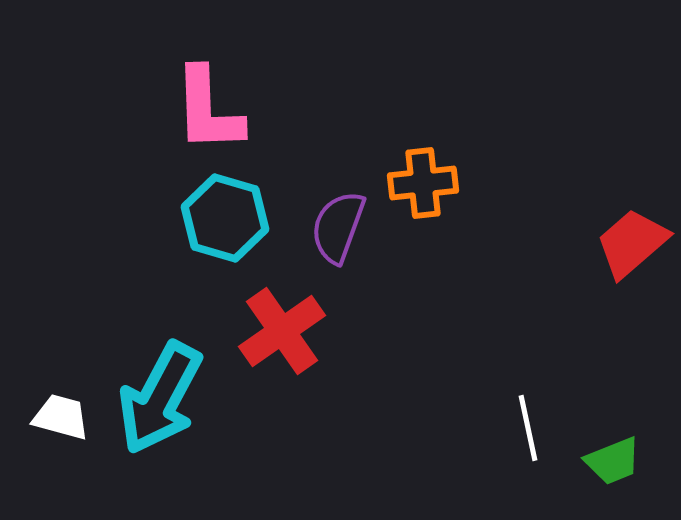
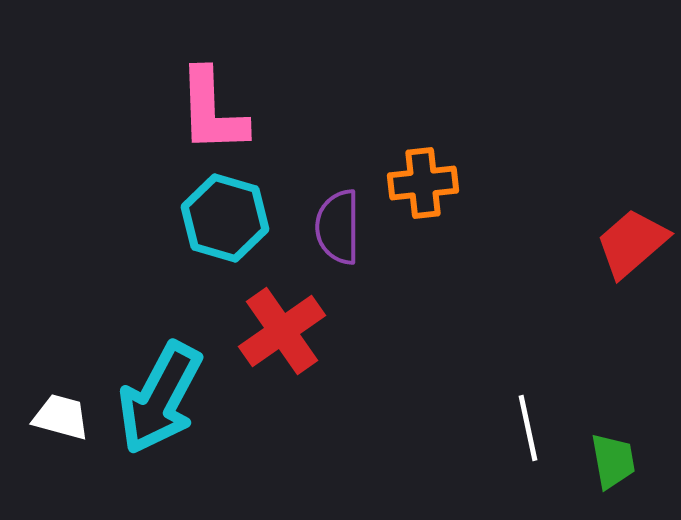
pink L-shape: moved 4 px right, 1 px down
purple semicircle: rotated 20 degrees counterclockwise
green trapezoid: rotated 78 degrees counterclockwise
